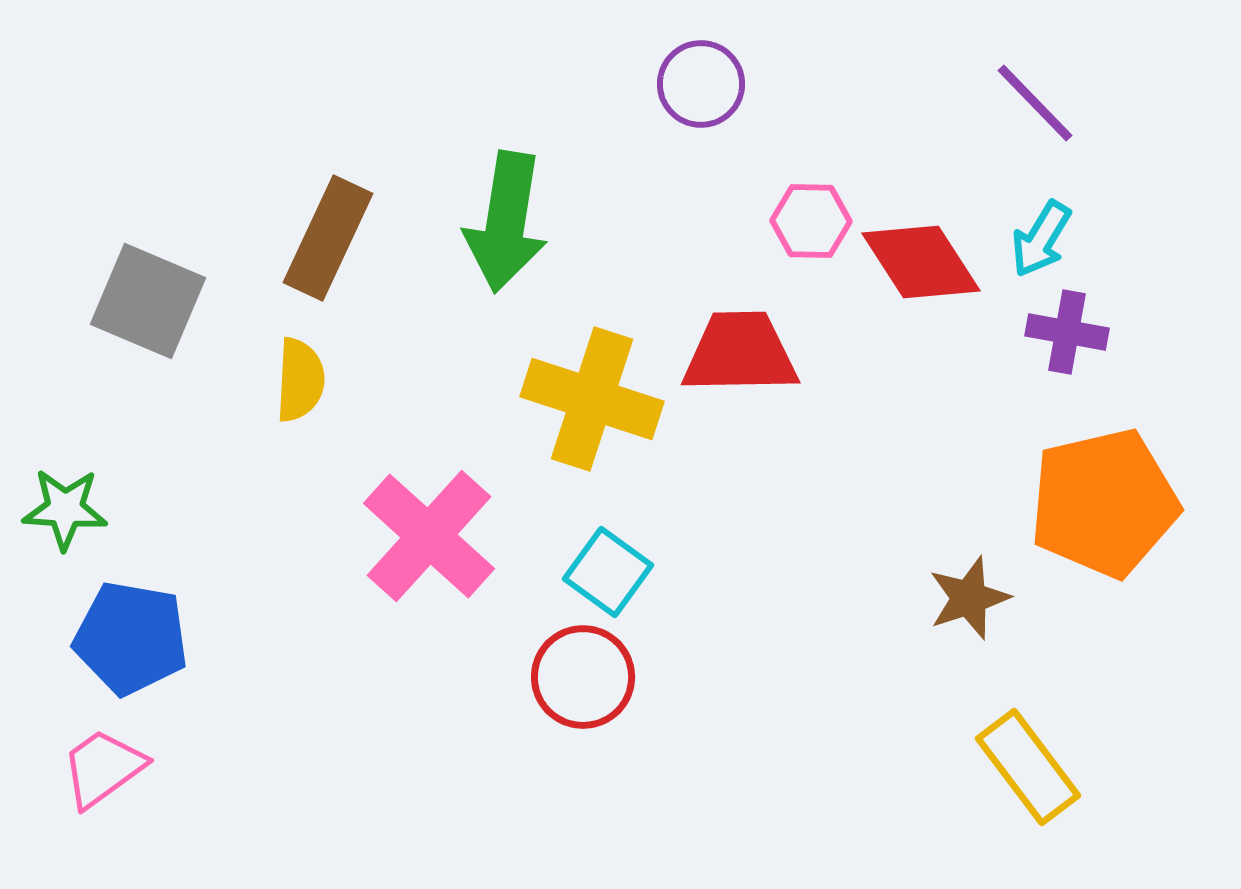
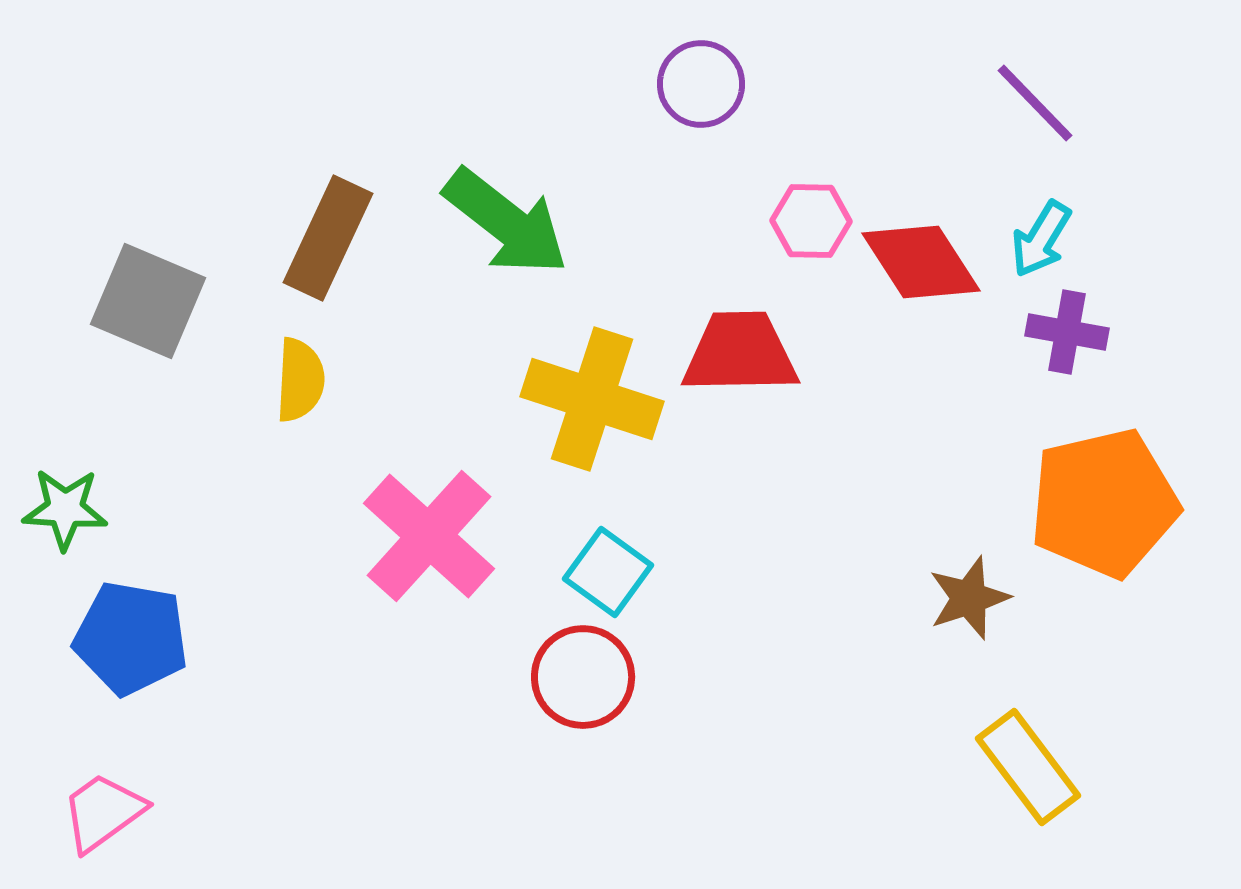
green arrow: rotated 61 degrees counterclockwise
pink trapezoid: moved 44 px down
